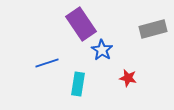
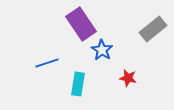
gray rectangle: rotated 24 degrees counterclockwise
